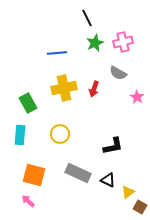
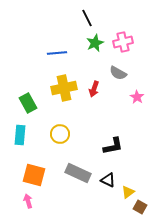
pink arrow: rotated 32 degrees clockwise
